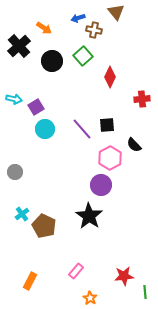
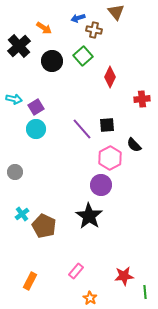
cyan circle: moved 9 px left
